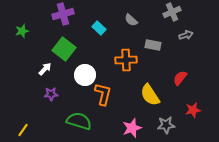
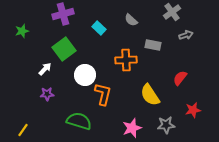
gray cross: rotated 12 degrees counterclockwise
green square: rotated 15 degrees clockwise
purple star: moved 4 px left
